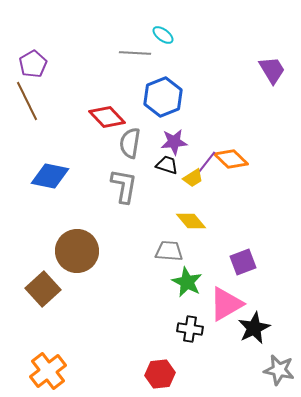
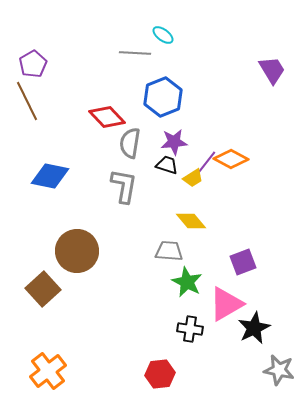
orange diamond: rotated 16 degrees counterclockwise
